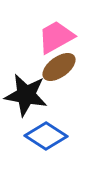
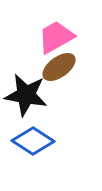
blue diamond: moved 13 px left, 5 px down
